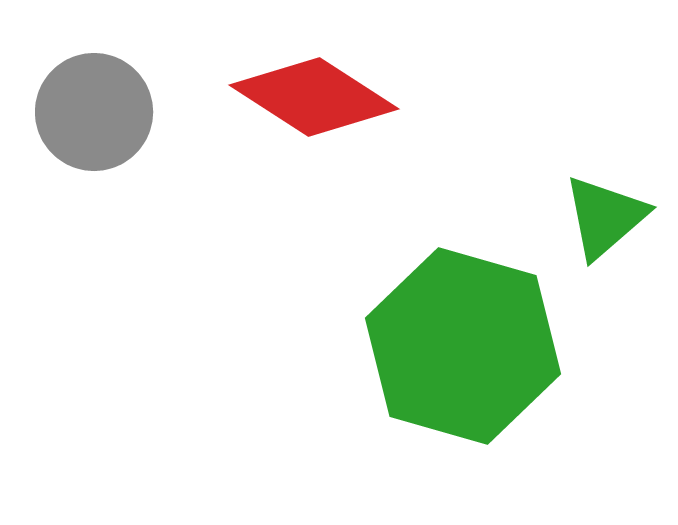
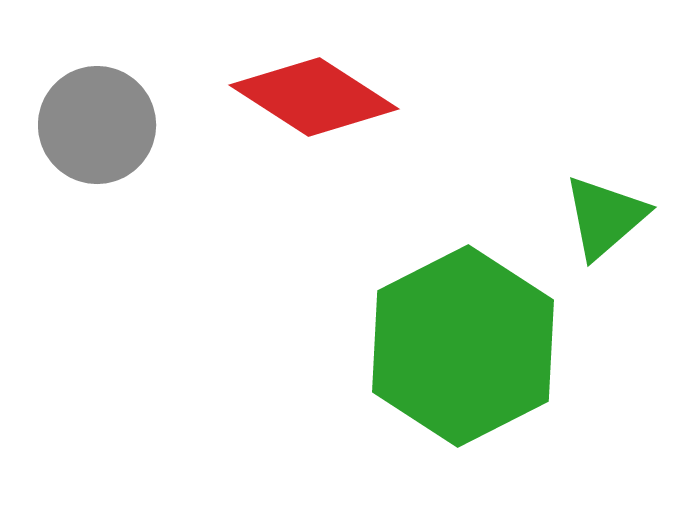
gray circle: moved 3 px right, 13 px down
green hexagon: rotated 17 degrees clockwise
